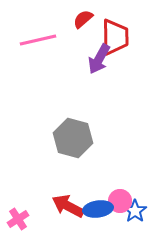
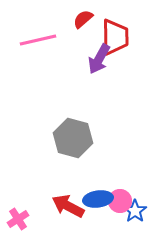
blue ellipse: moved 10 px up
